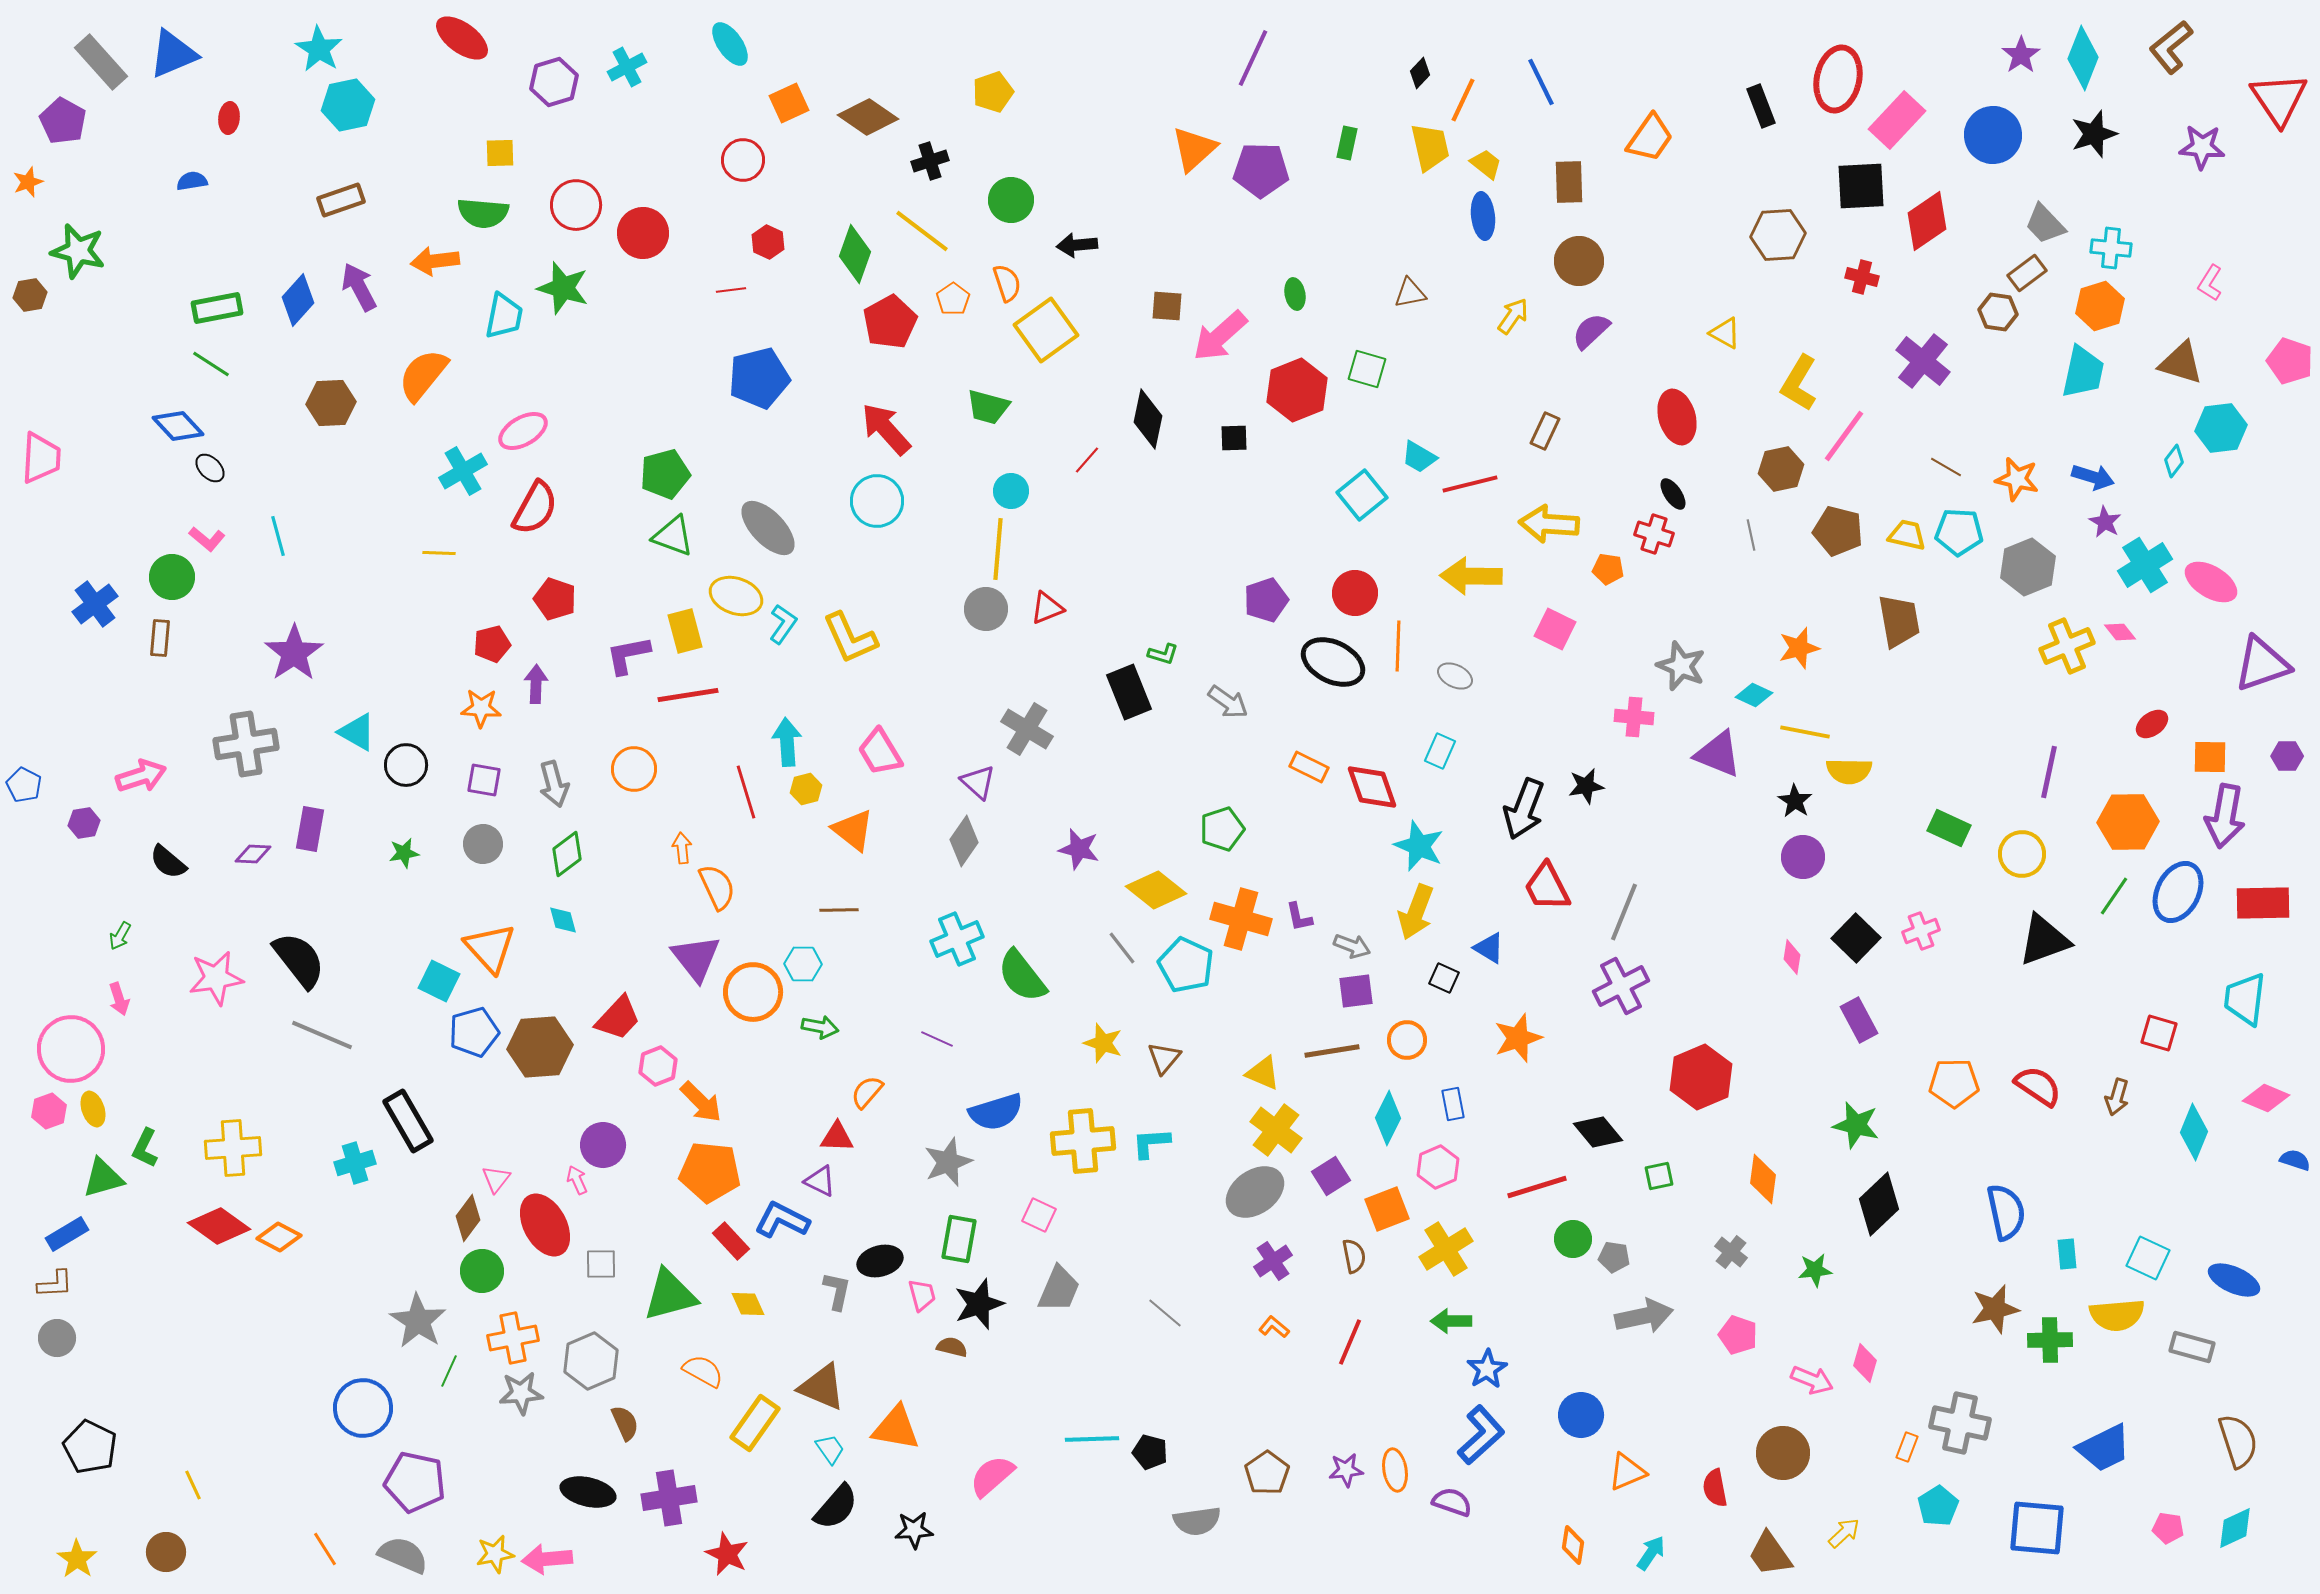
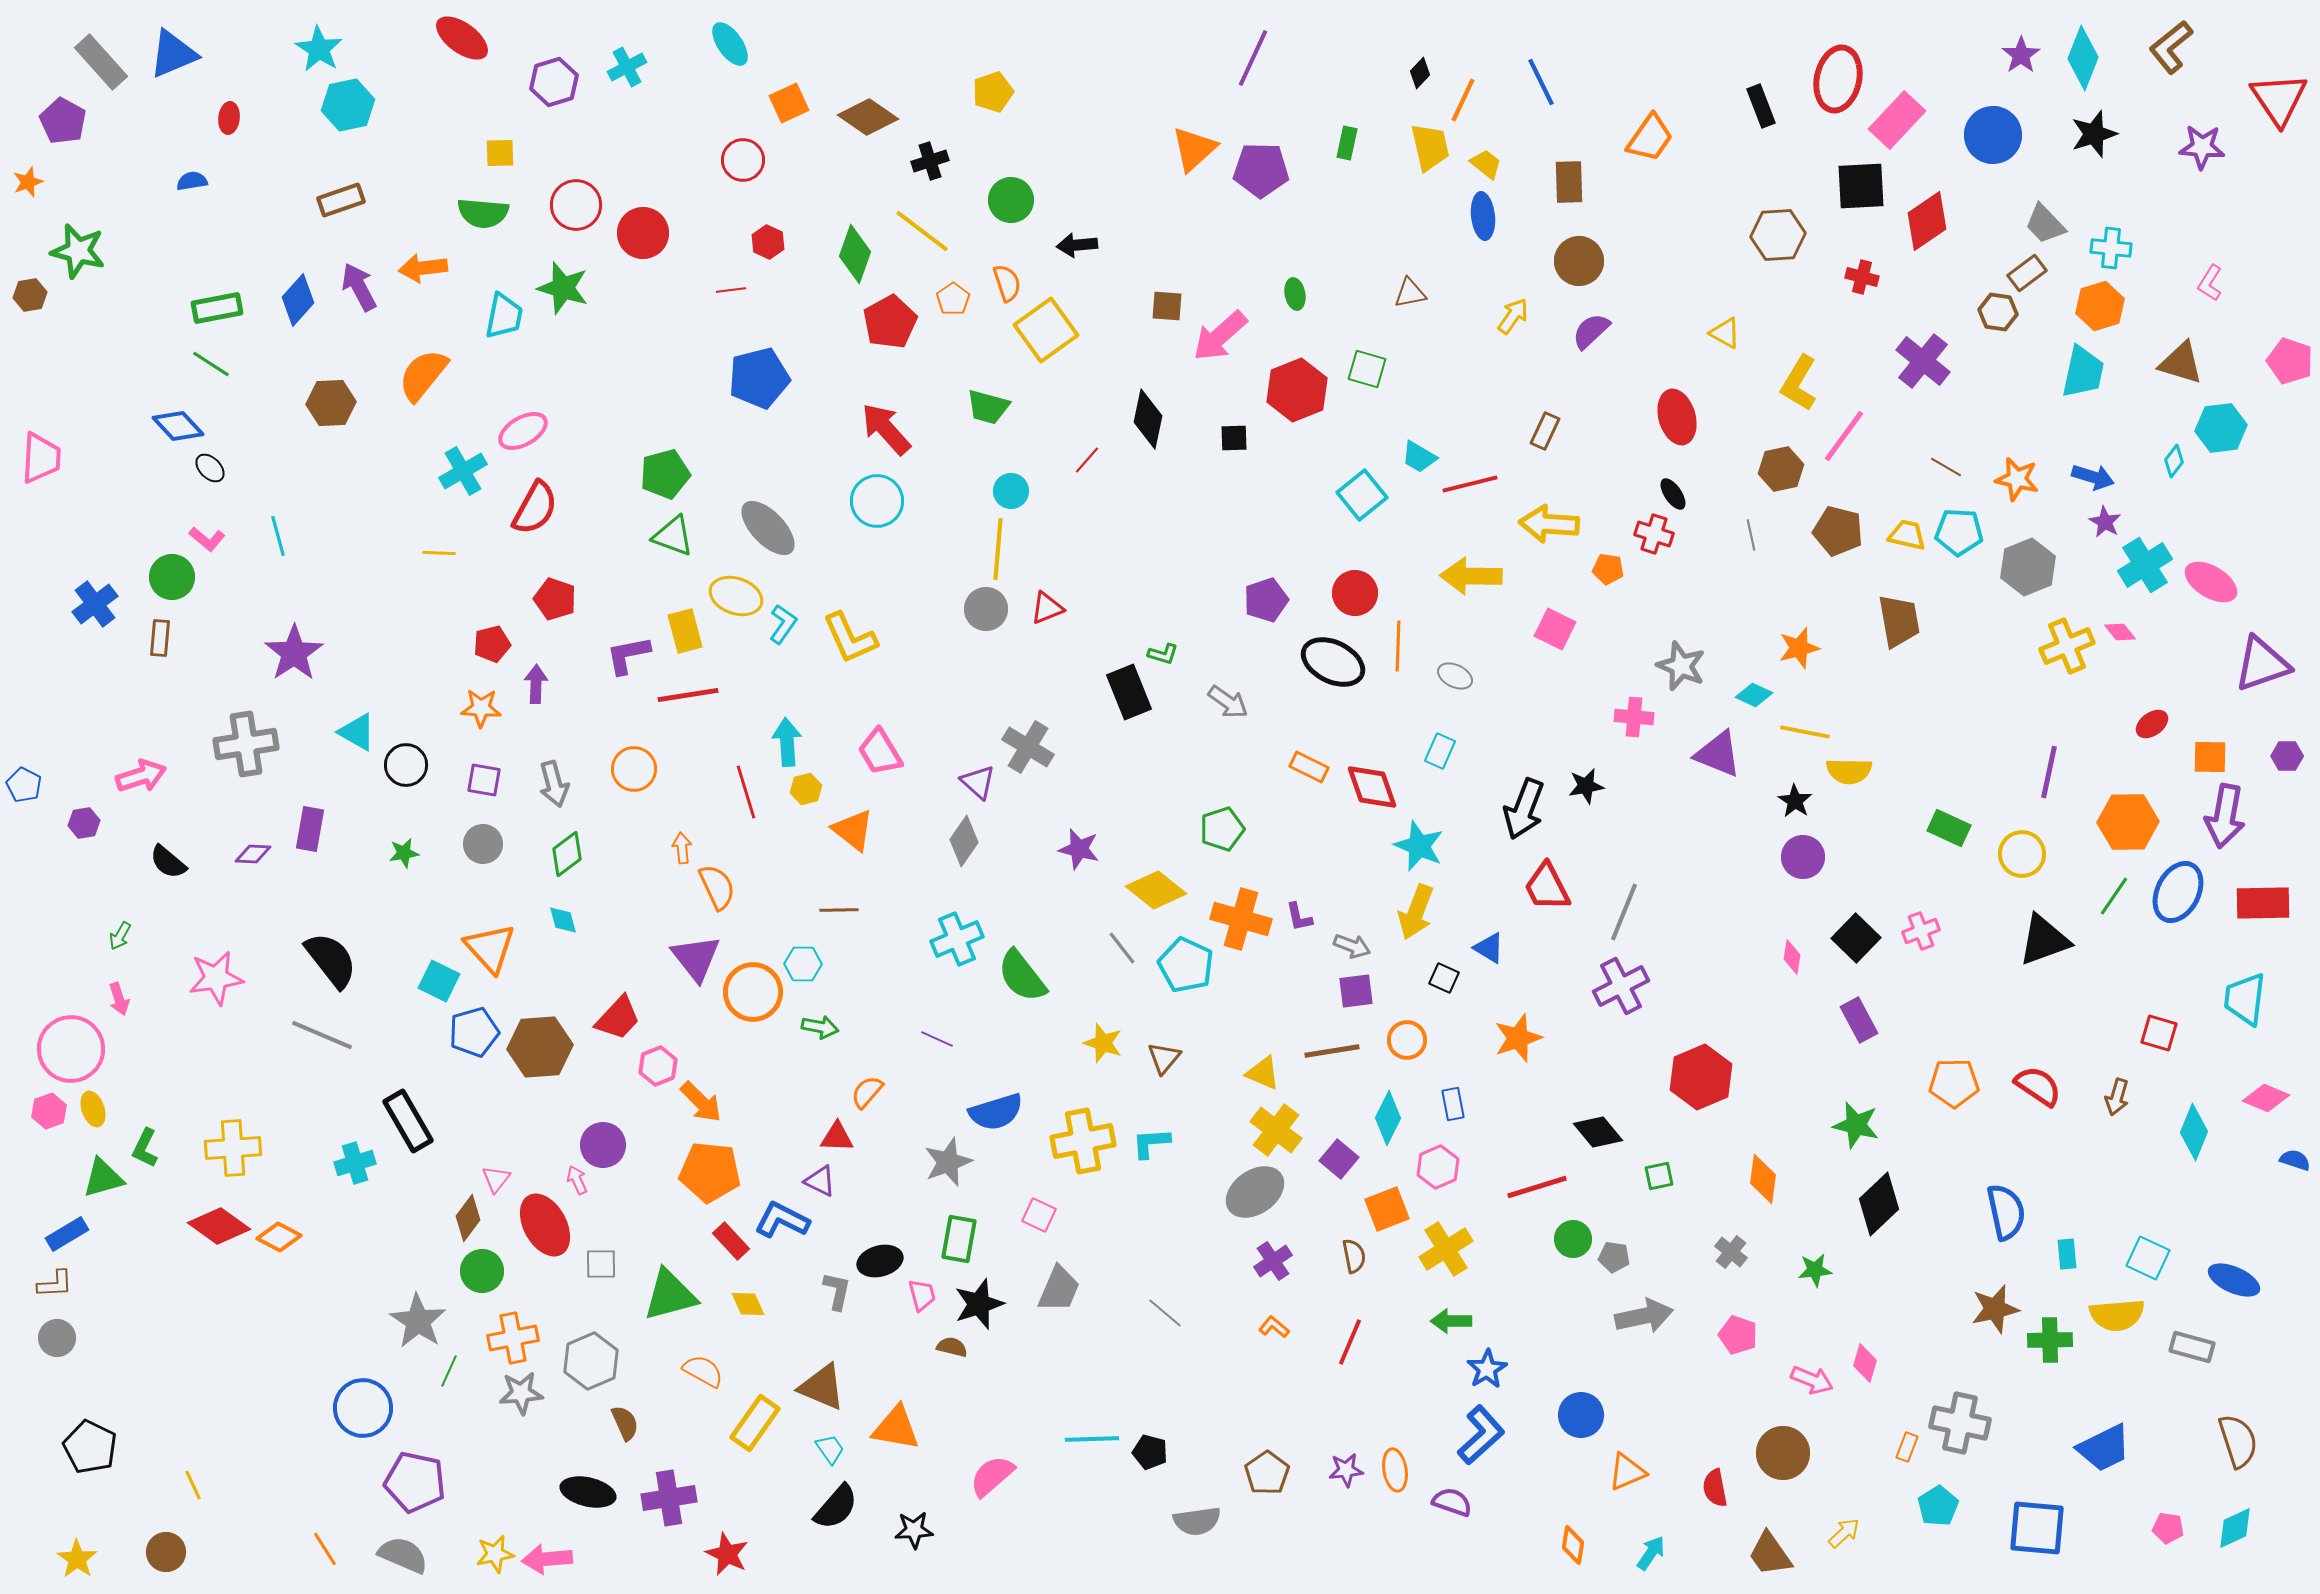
orange arrow at (435, 261): moved 12 px left, 7 px down
gray cross at (1027, 729): moved 1 px right, 18 px down
black semicircle at (299, 960): moved 32 px right
yellow cross at (1083, 1141): rotated 6 degrees counterclockwise
purple square at (1331, 1176): moved 8 px right, 17 px up; rotated 18 degrees counterclockwise
